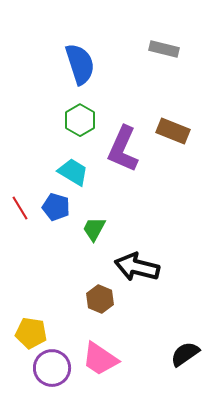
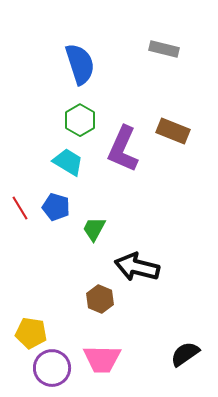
cyan trapezoid: moved 5 px left, 10 px up
pink trapezoid: moved 2 px right; rotated 33 degrees counterclockwise
